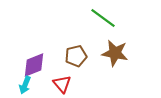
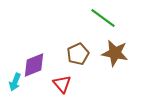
brown pentagon: moved 2 px right, 2 px up; rotated 10 degrees counterclockwise
cyan arrow: moved 10 px left, 3 px up
